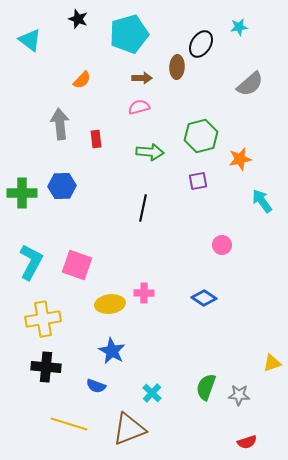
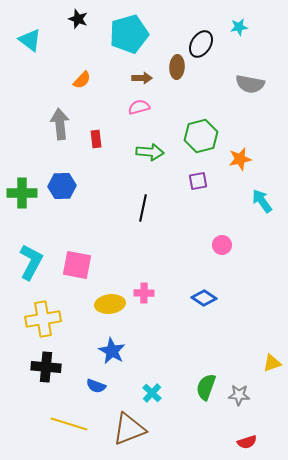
gray semicircle: rotated 52 degrees clockwise
pink square: rotated 8 degrees counterclockwise
